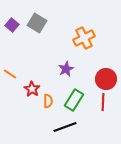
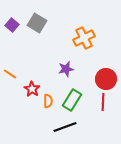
purple star: rotated 14 degrees clockwise
green rectangle: moved 2 px left
